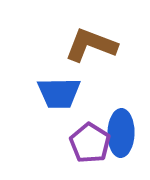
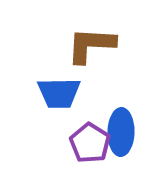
brown L-shape: rotated 18 degrees counterclockwise
blue ellipse: moved 1 px up
